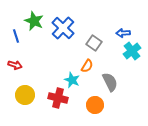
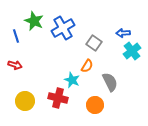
blue cross: rotated 15 degrees clockwise
yellow circle: moved 6 px down
